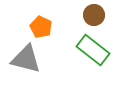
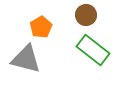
brown circle: moved 8 px left
orange pentagon: rotated 15 degrees clockwise
